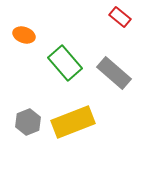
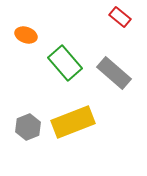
orange ellipse: moved 2 px right
gray hexagon: moved 5 px down
